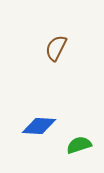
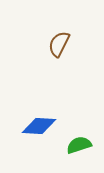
brown semicircle: moved 3 px right, 4 px up
